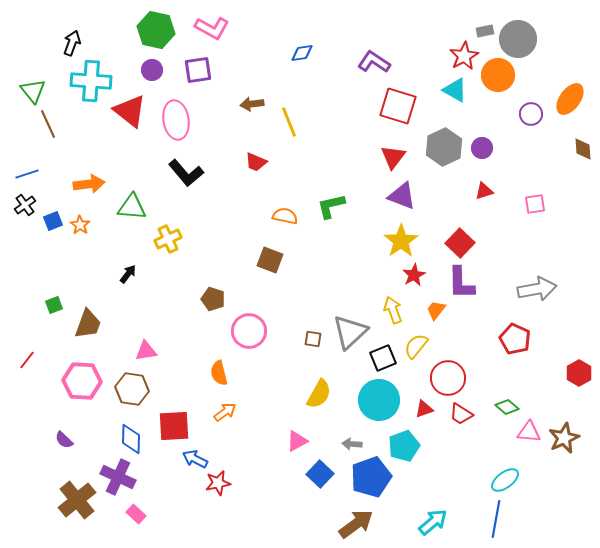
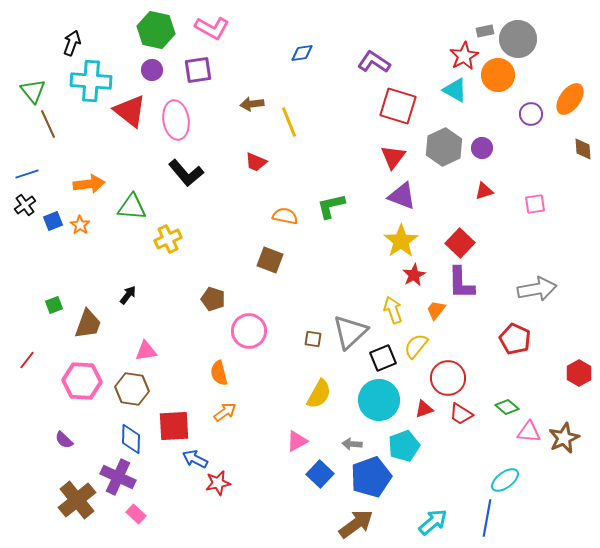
black arrow at (128, 274): moved 21 px down
blue line at (496, 519): moved 9 px left, 1 px up
